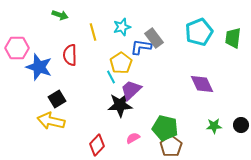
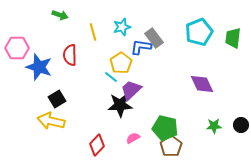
cyan line: rotated 24 degrees counterclockwise
